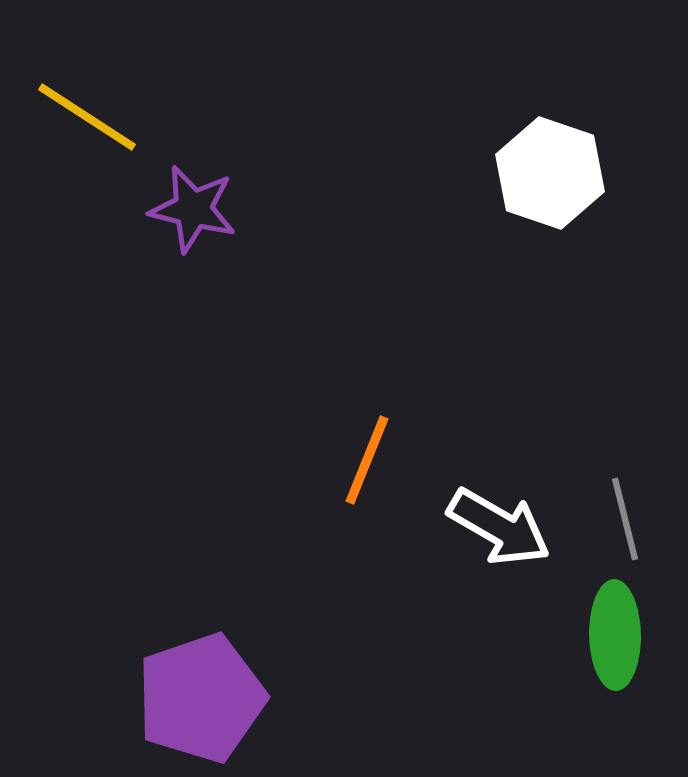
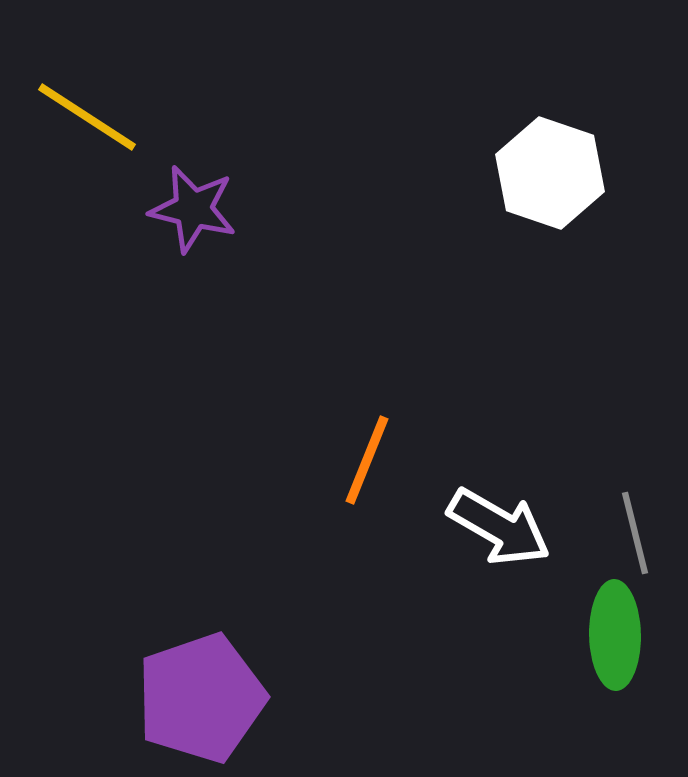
gray line: moved 10 px right, 14 px down
